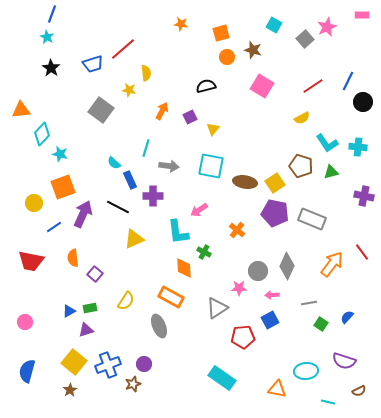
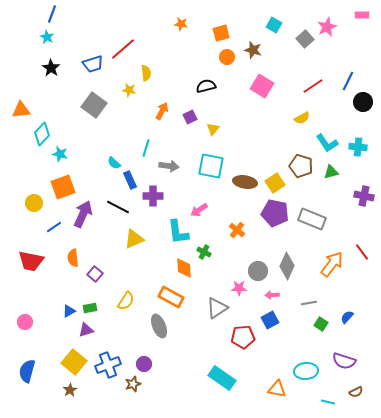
gray square at (101, 110): moved 7 px left, 5 px up
brown semicircle at (359, 391): moved 3 px left, 1 px down
